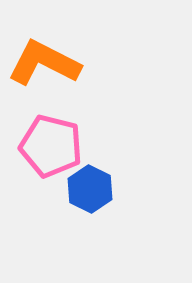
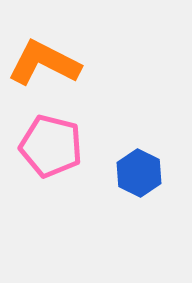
blue hexagon: moved 49 px right, 16 px up
